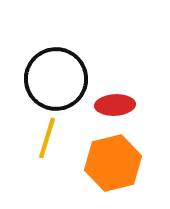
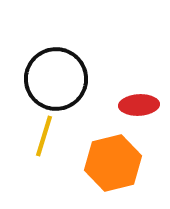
red ellipse: moved 24 px right
yellow line: moved 3 px left, 2 px up
